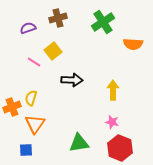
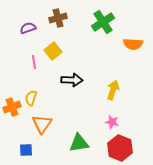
pink line: rotated 48 degrees clockwise
yellow arrow: rotated 18 degrees clockwise
orange triangle: moved 7 px right
